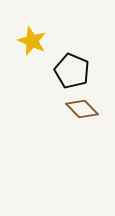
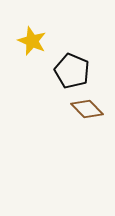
brown diamond: moved 5 px right
